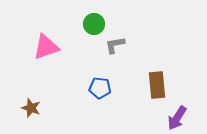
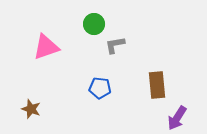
brown star: moved 1 px down
